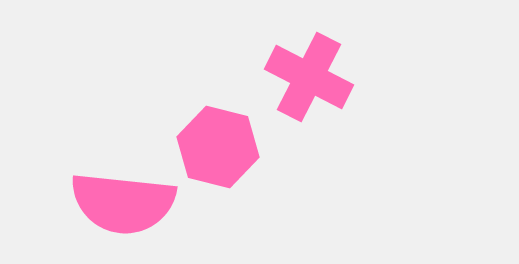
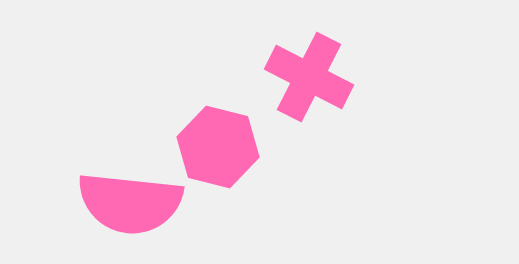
pink semicircle: moved 7 px right
